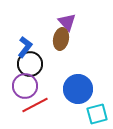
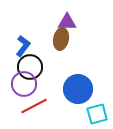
purple triangle: rotated 48 degrees counterclockwise
blue L-shape: moved 2 px left, 1 px up
black circle: moved 3 px down
purple circle: moved 1 px left, 2 px up
red line: moved 1 px left, 1 px down
